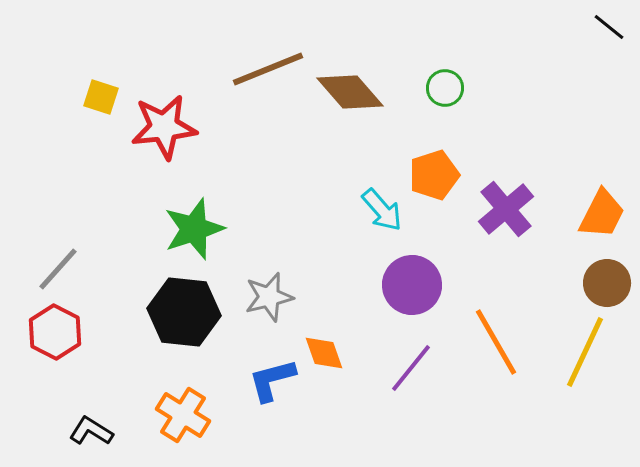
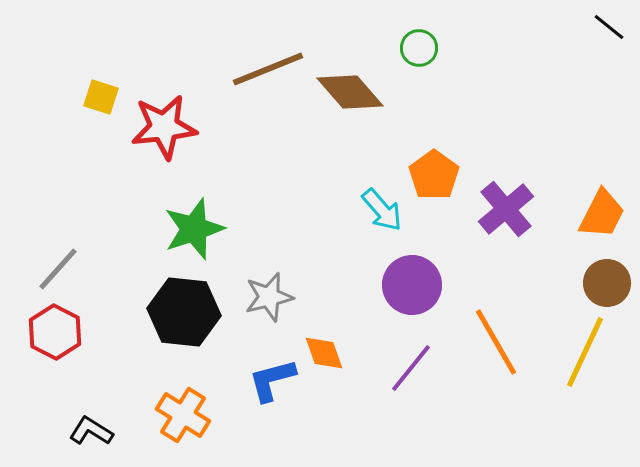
green circle: moved 26 px left, 40 px up
orange pentagon: rotated 18 degrees counterclockwise
